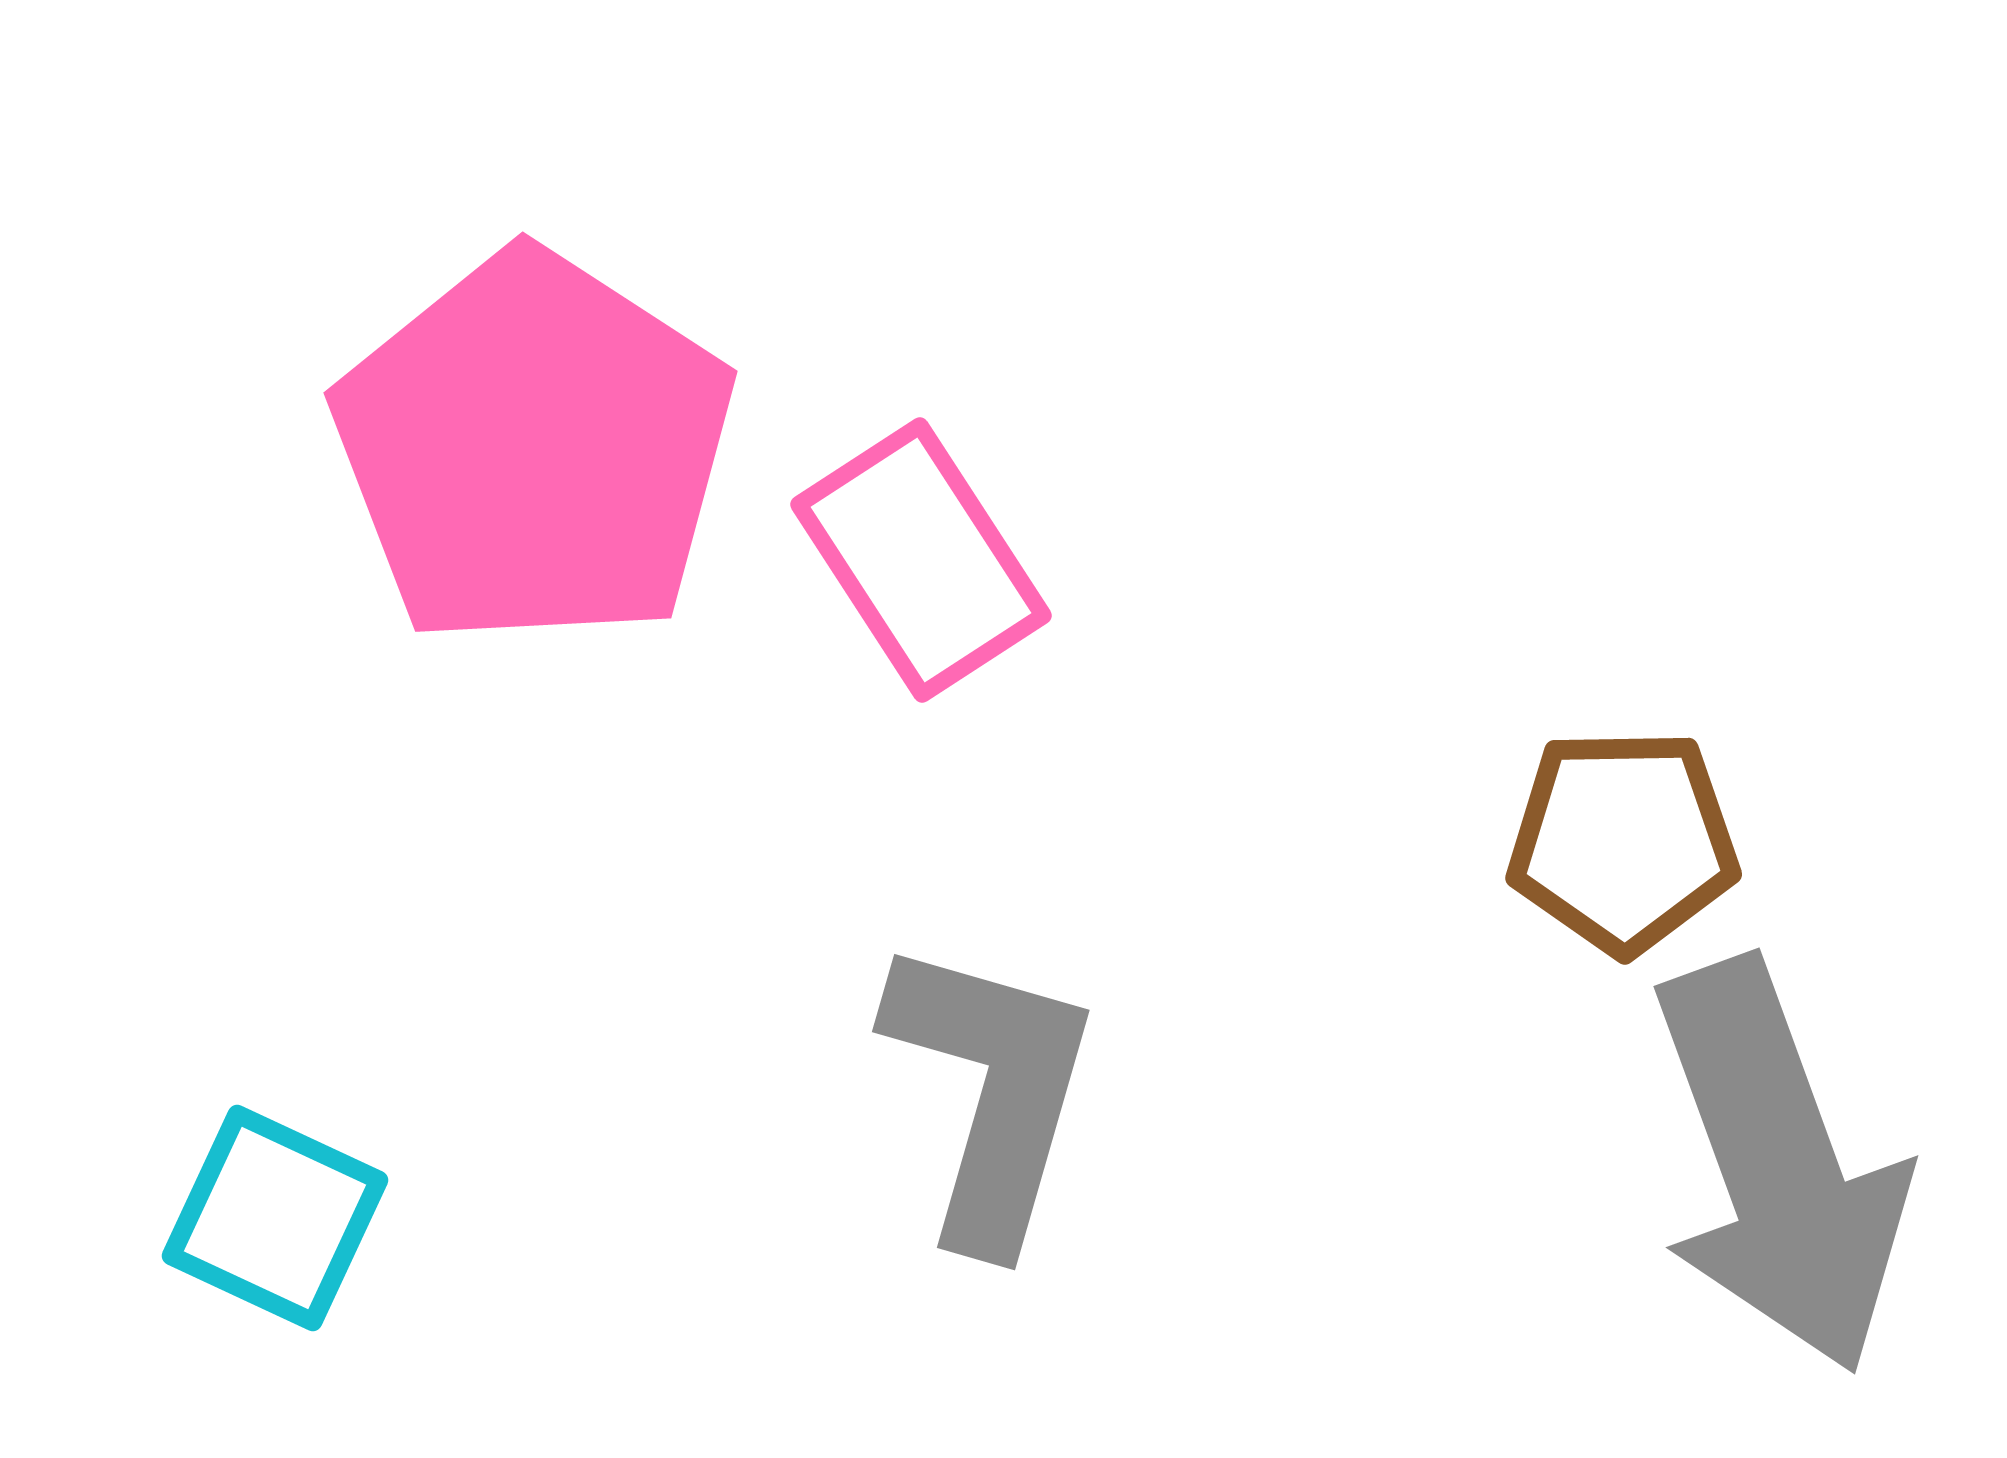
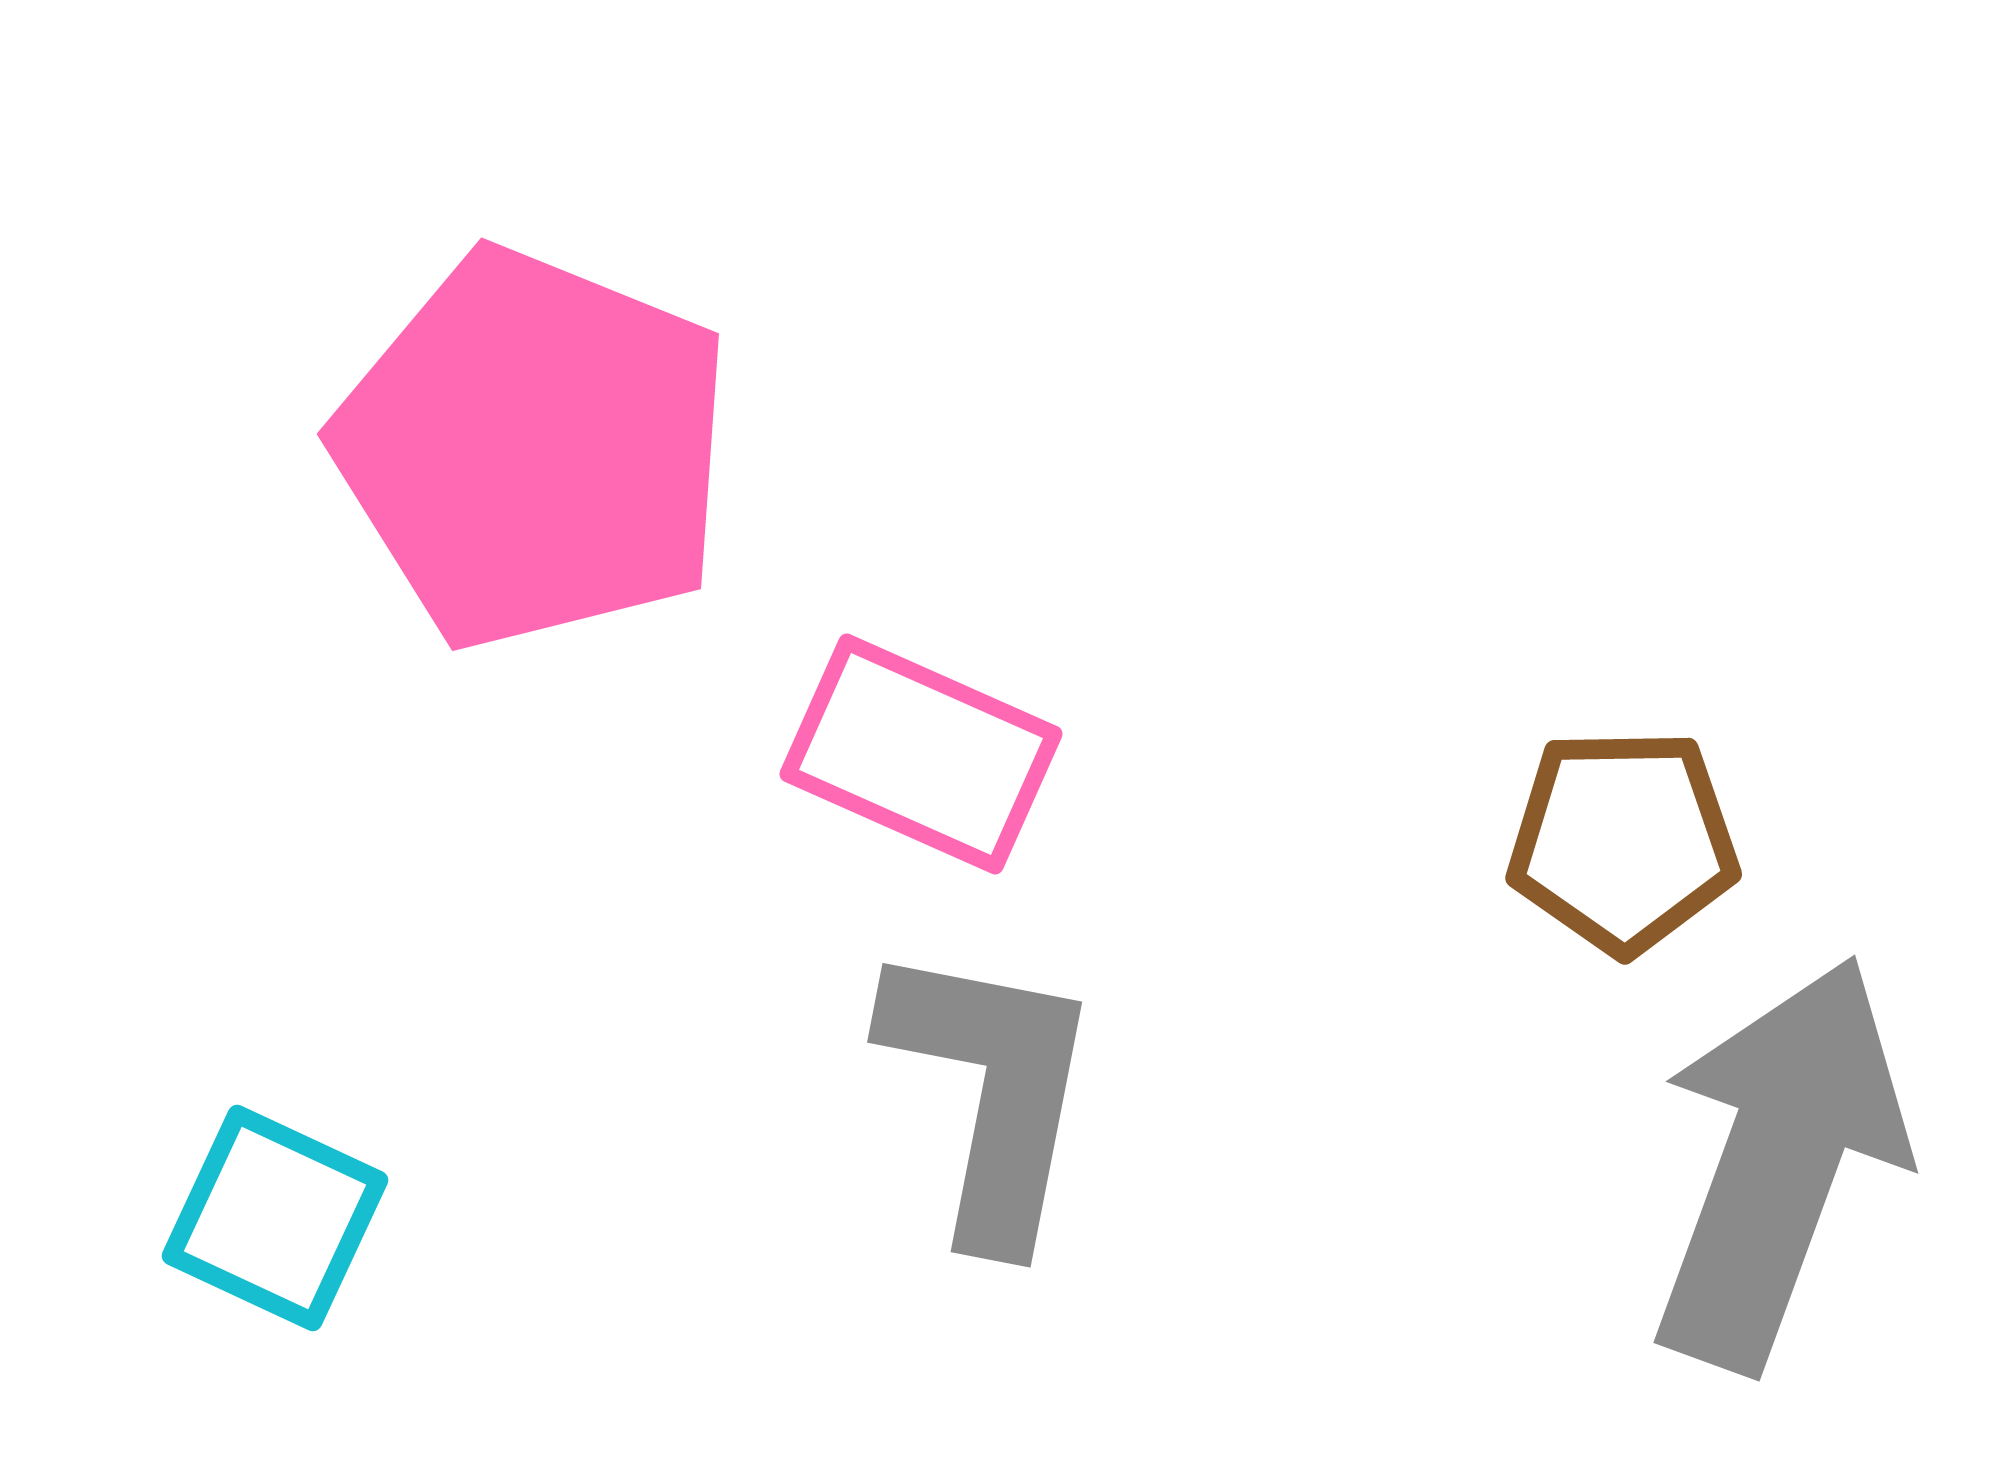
pink pentagon: rotated 11 degrees counterclockwise
pink rectangle: moved 194 px down; rotated 33 degrees counterclockwise
gray L-shape: rotated 5 degrees counterclockwise
gray arrow: moved 3 px up; rotated 140 degrees counterclockwise
